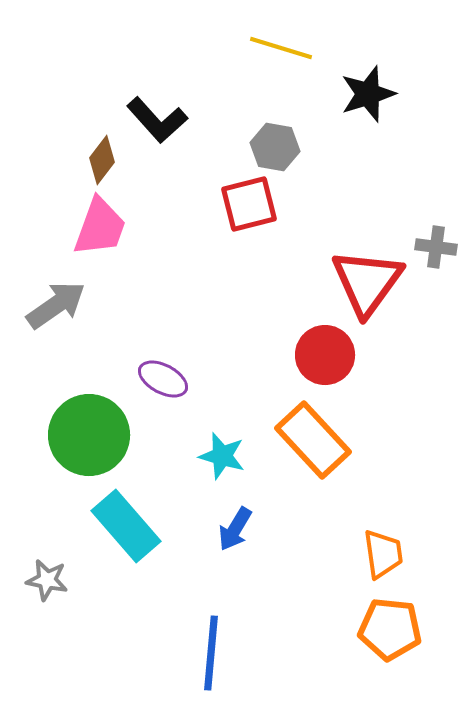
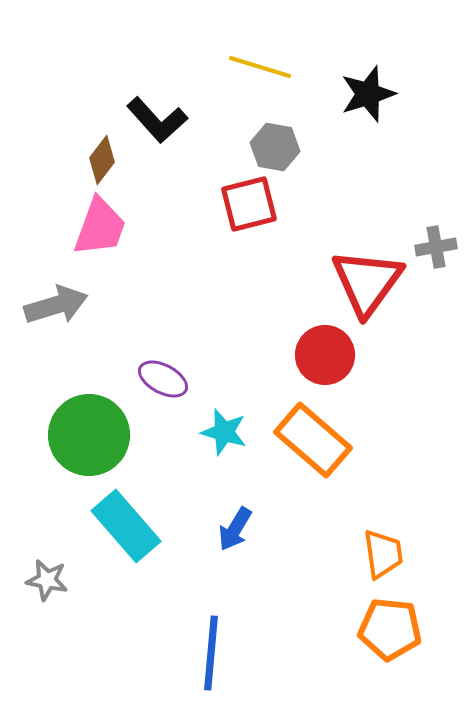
yellow line: moved 21 px left, 19 px down
gray cross: rotated 18 degrees counterclockwise
gray arrow: rotated 18 degrees clockwise
orange rectangle: rotated 6 degrees counterclockwise
cyan star: moved 2 px right, 24 px up
